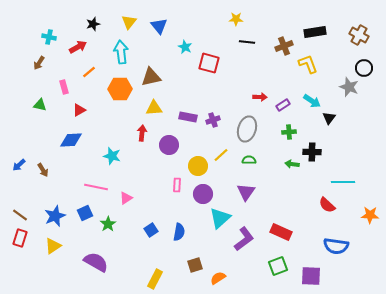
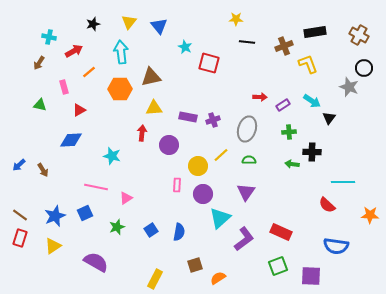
red arrow at (78, 47): moved 4 px left, 4 px down
green star at (108, 224): moved 9 px right, 3 px down; rotated 14 degrees clockwise
